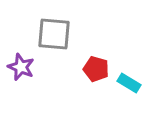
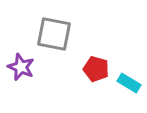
gray square: rotated 6 degrees clockwise
